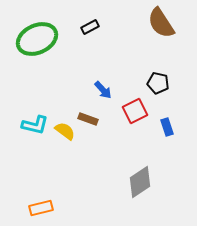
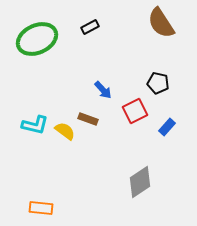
blue rectangle: rotated 60 degrees clockwise
orange rectangle: rotated 20 degrees clockwise
